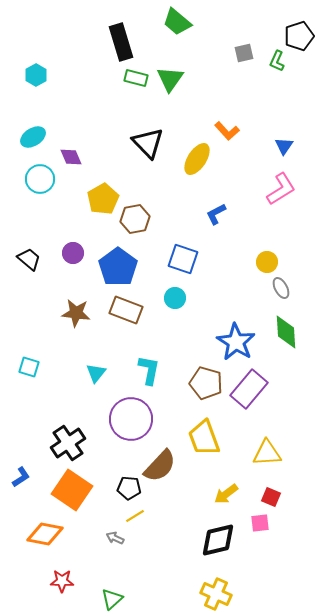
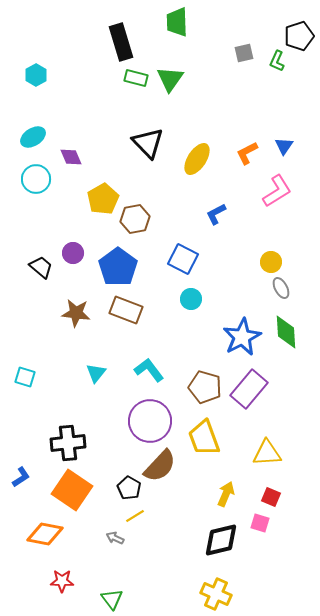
green trapezoid at (177, 22): rotated 48 degrees clockwise
orange L-shape at (227, 131): moved 20 px right, 22 px down; rotated 105 degrees clockwise
cyan circle at (40, 179): moved 4 px left
pink L-shape at (281, 189): moved 4 px left, 2 px down
black trapezoid at (29, 259): moved 12 px right, 8 px down
blue square at (183, 259): rotated 8 degrees clockwise
yellow circle at (267, 262): moved 4 px right
cyan circle at (175, 298): moved 16 px right, 1 px down
blue star at (236, 342): moved 6 px right, 5 px up; rotated 12 degrees clockwise
cyan square at (29, 367): moved 4 px left, 10 px down
cyan L-shape at (149, 370): rotated 48 degrees counterclockwise
brown pentagon at (206, 383): moved 1 px left, 4 px down
purple circle at (131, 419): moved 19 px right, 2 px down
black cross at (68, 443): rotated 28 degrees clockwise
black pentagon at (129, 488): rotated 25 degrees clockwise
yellow arrow at (226, 494): rotated 150 degrees clockwise
pink square at (260, 523): rotated 24 degrees clockwise
black diamond at (218, 540): moved 3 px right
green triangle at (112, 599): rotated 25 degrees counterclockwise
